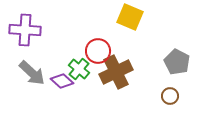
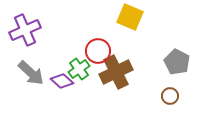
purple cross: rotated 28 degrees counterclockwise
green cross: rotated 15 degrees clockwise
gray arrow: moved 1 px left
